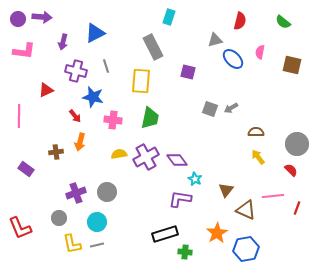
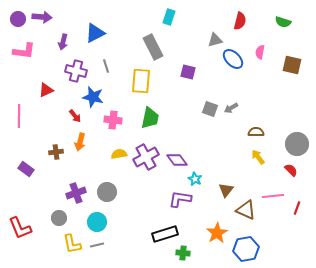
green semicircle at (283, 22): rotated 21 degrees counterclockwise
green cross at (185, 252): moved 2 px left, 1 px down
